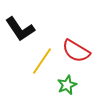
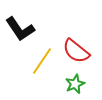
red semicircle: rotated 8 degrees clockwise
green star: moved 8 px right, 1 px up
